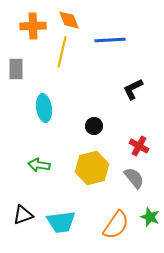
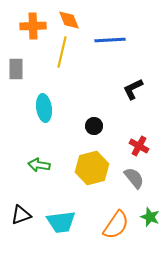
black triangle: moved 2 px left
